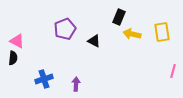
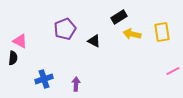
black rectangle: rotated 35 degrees clockwise
pink triangle: moved 3 px right
pink line: rotated 48 degrees clockwise
